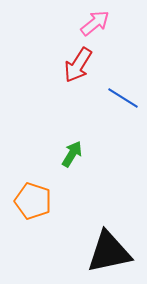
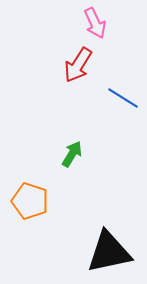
pink arrow: rotated 104 degrees clockwise
orange pentagon: moved 3 px left
